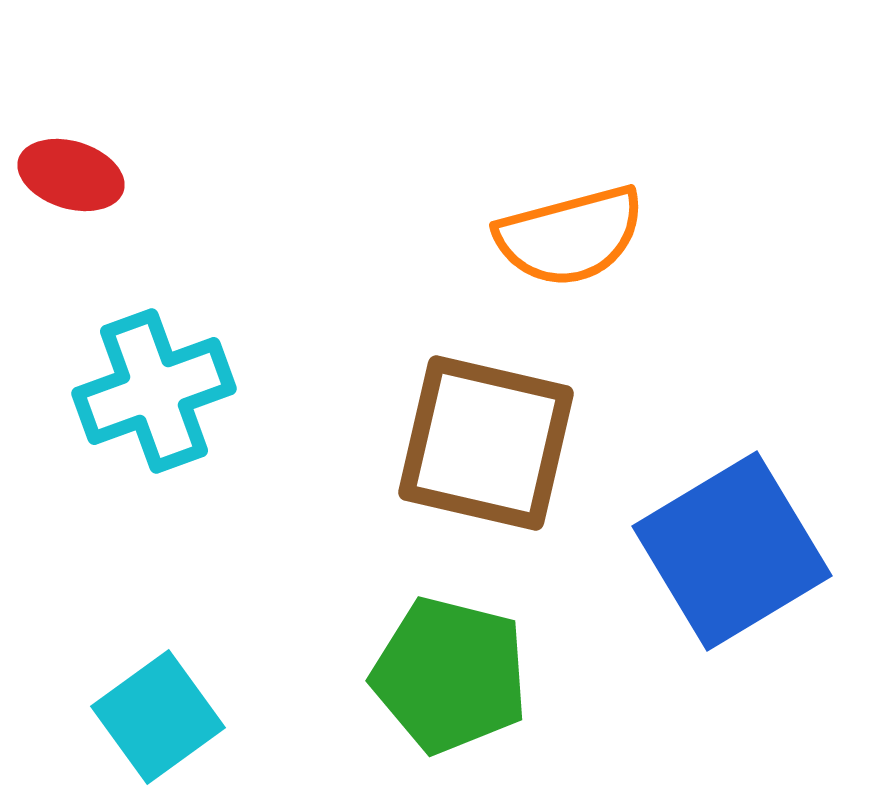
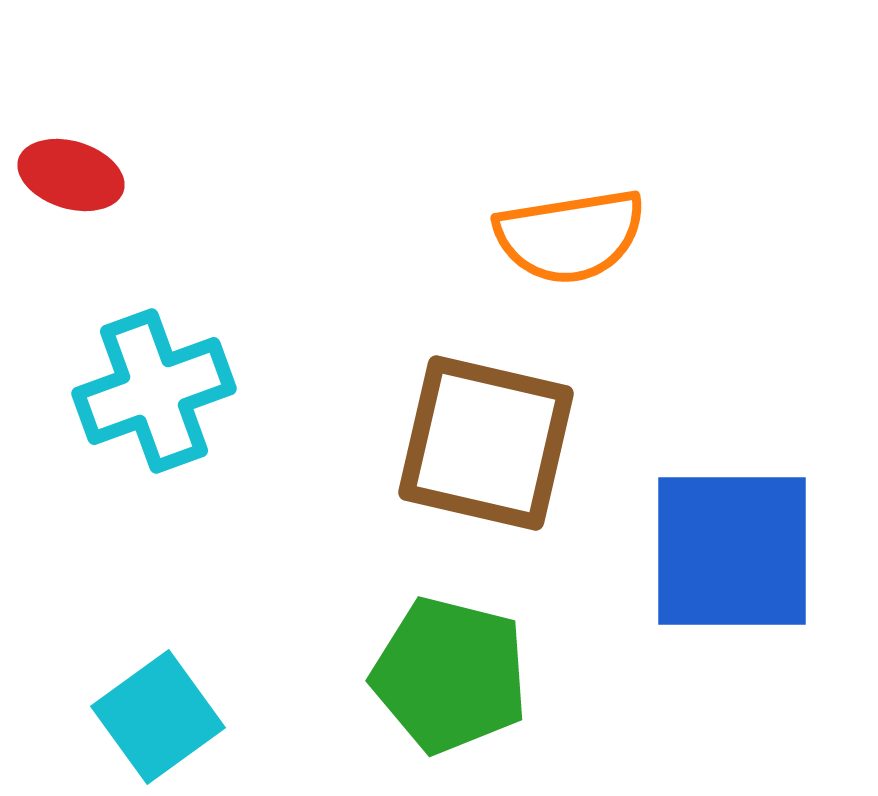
orange semicircle: rotated 6 degrees clockwise
blue square: rotated 31 degrees clockwise
